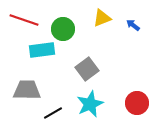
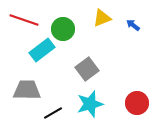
cyan rectangle: rotated 30 degrees counterclockwise
cyan star: rotated 8 degrees clockwise
